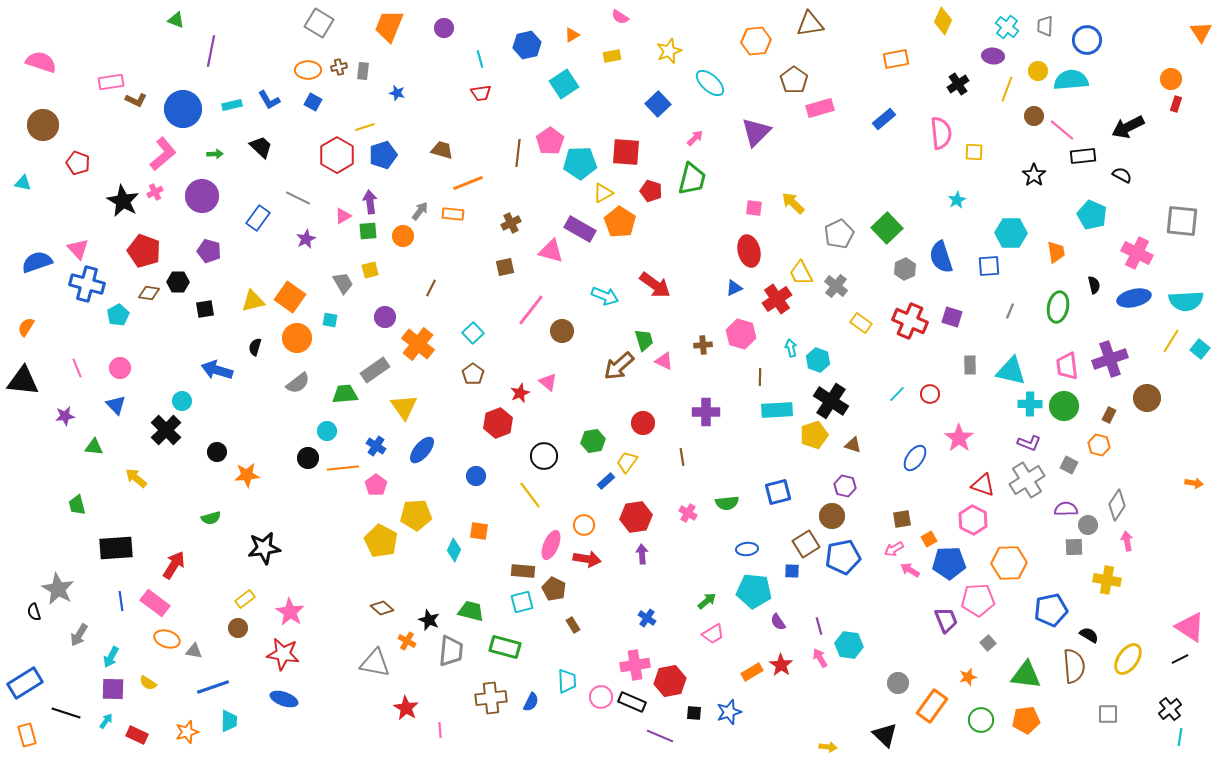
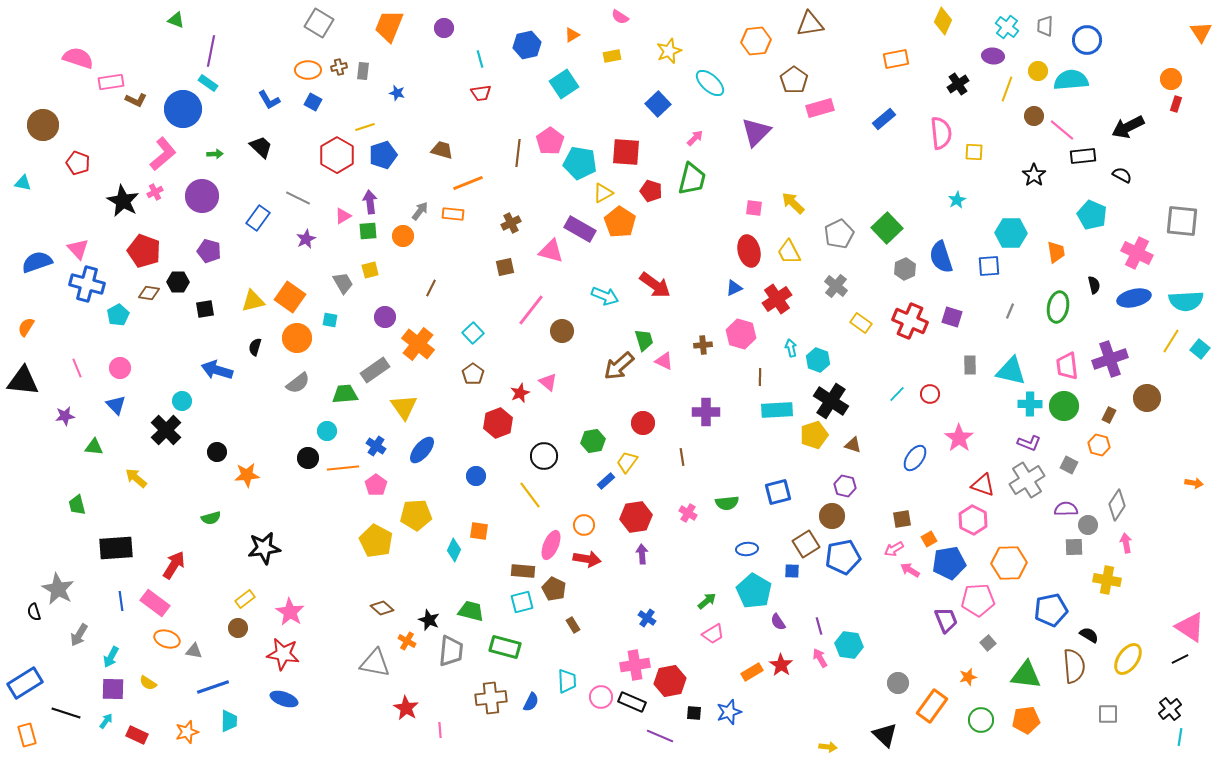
pink semicircle at (41, 62): moved 37 px right, 4 px up
cyan rectangle at (232, 105): moved 24 px left, 22 px up; rotated 48 degrees clockwise
cyan pentagon at (580, 163): rotated 12 degrees clockwise
yellow trapezoid at (801, 273): moved 12 px left, 21 px up
yellow pentagon at (381, 541): moved 5 px left
pink arrow at (1127, 541): moved 1 px left, 2 px down
blue pentagon at (949, 563): rotated 8 degrees counterclockwise
cyan pentagon at (754, 591): rotated 24 degrees clockwise
